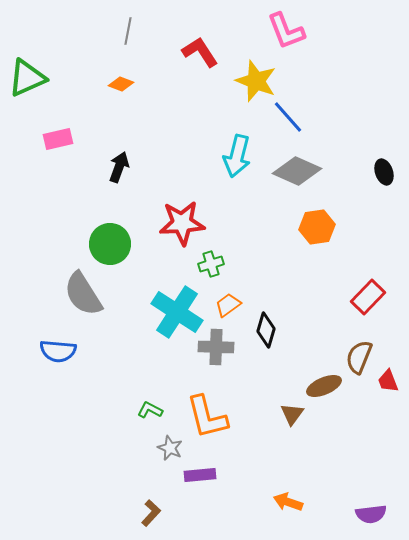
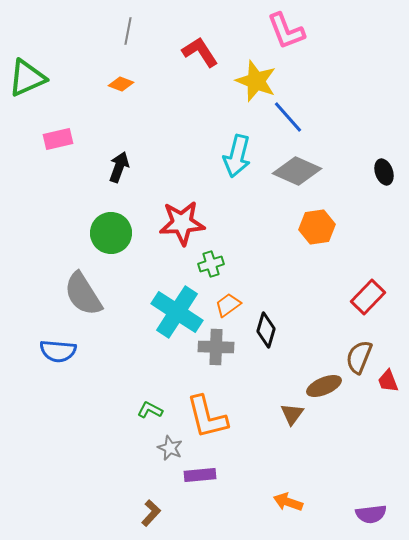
green circle: moved 1 px right, 11 px up
